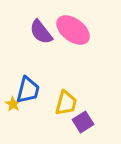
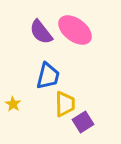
pink ellipse: moved 2 px right
blue trapezoid: moved 20 px right, 14 px up
yellow trapezoid: moved 1 px left, 1 px down; rotated 16 degrees counterclockwise
